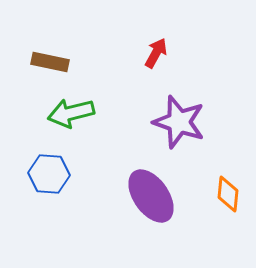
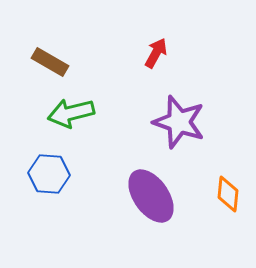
brown rectangle: rotated 18 degrees clockwise
